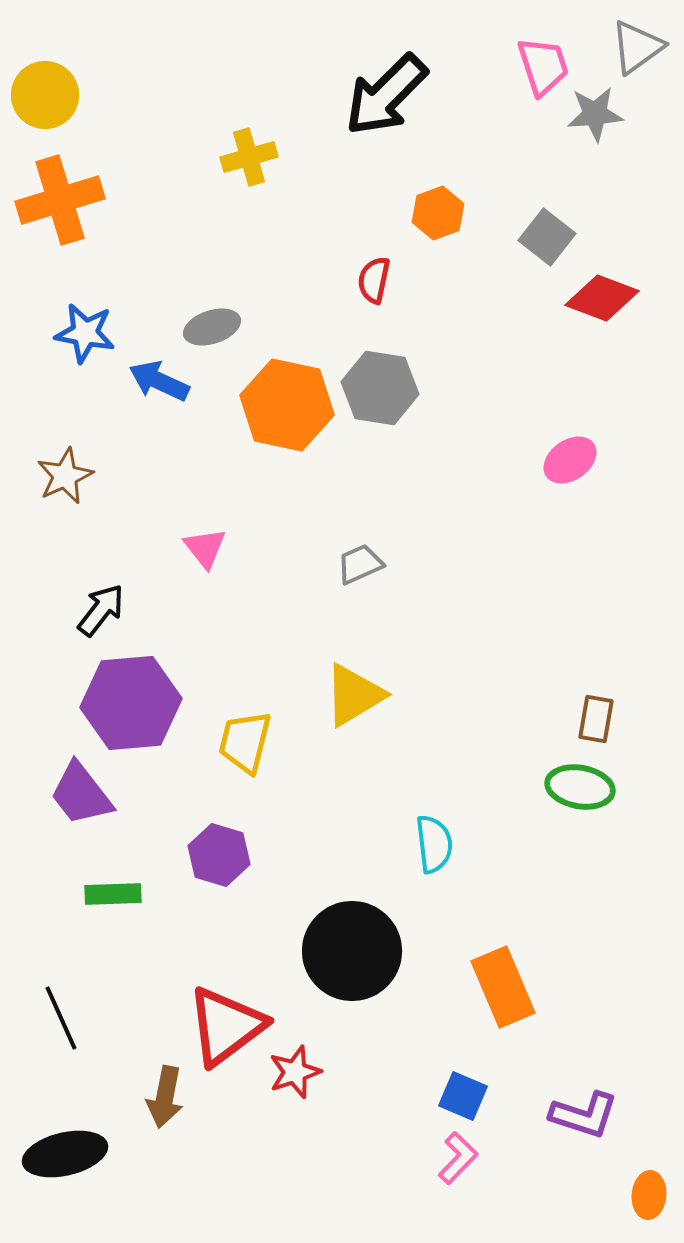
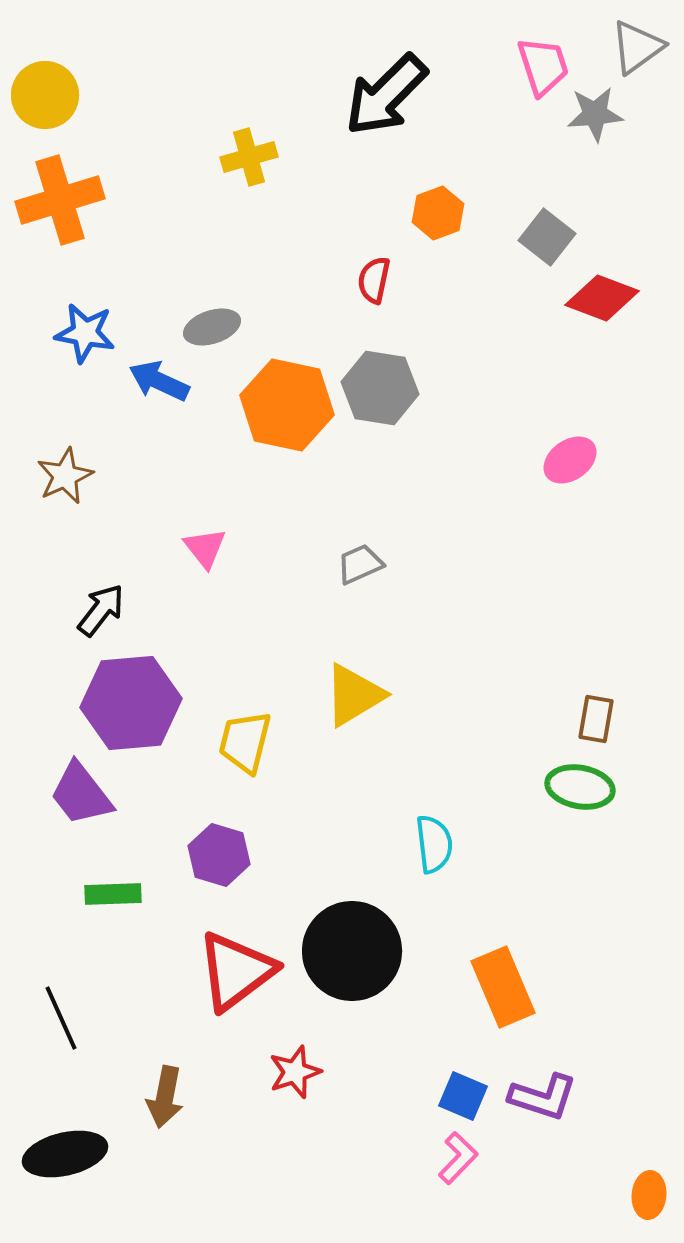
red triangle at (226, 1026): moved 10 px right, 55 px up
purple L-shape at (584, 1115): moved 41 px left, 18 px up
